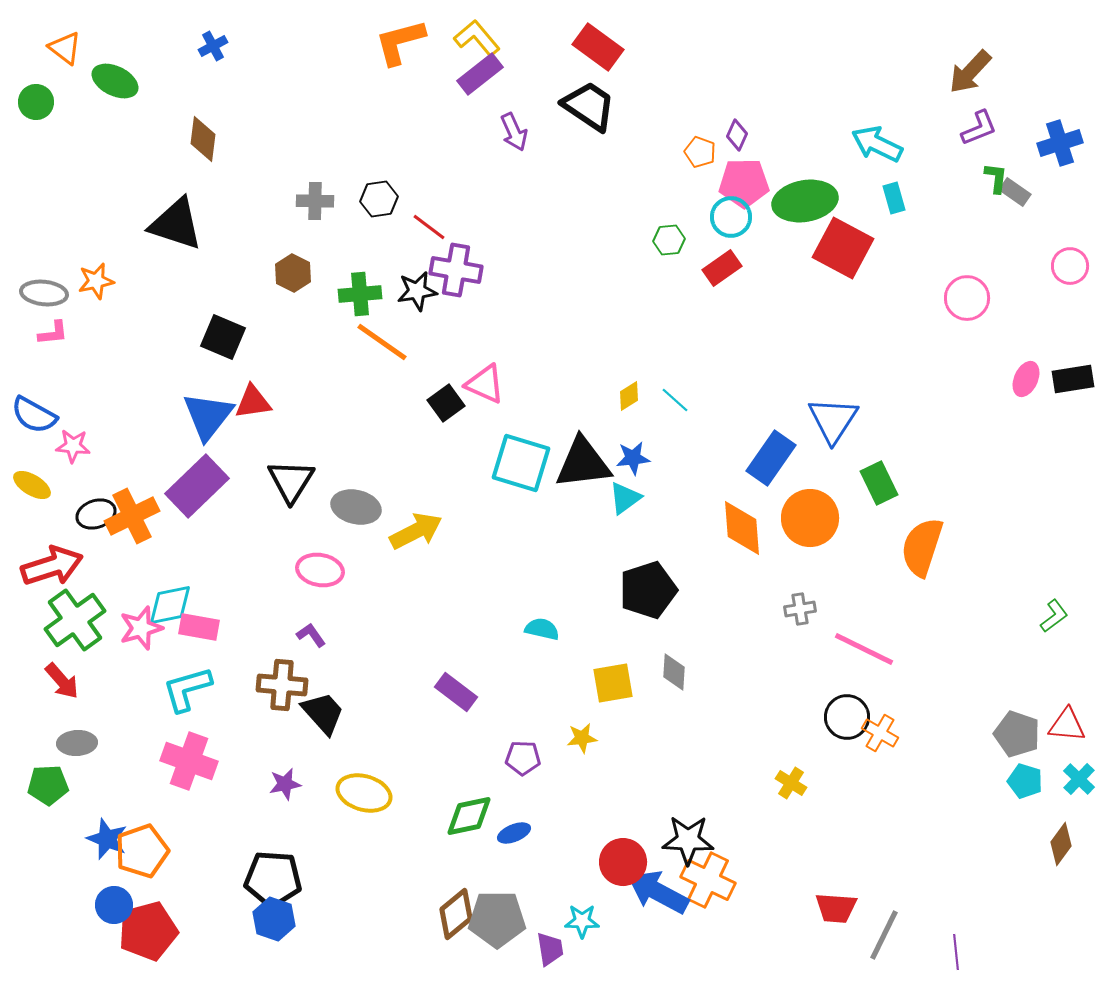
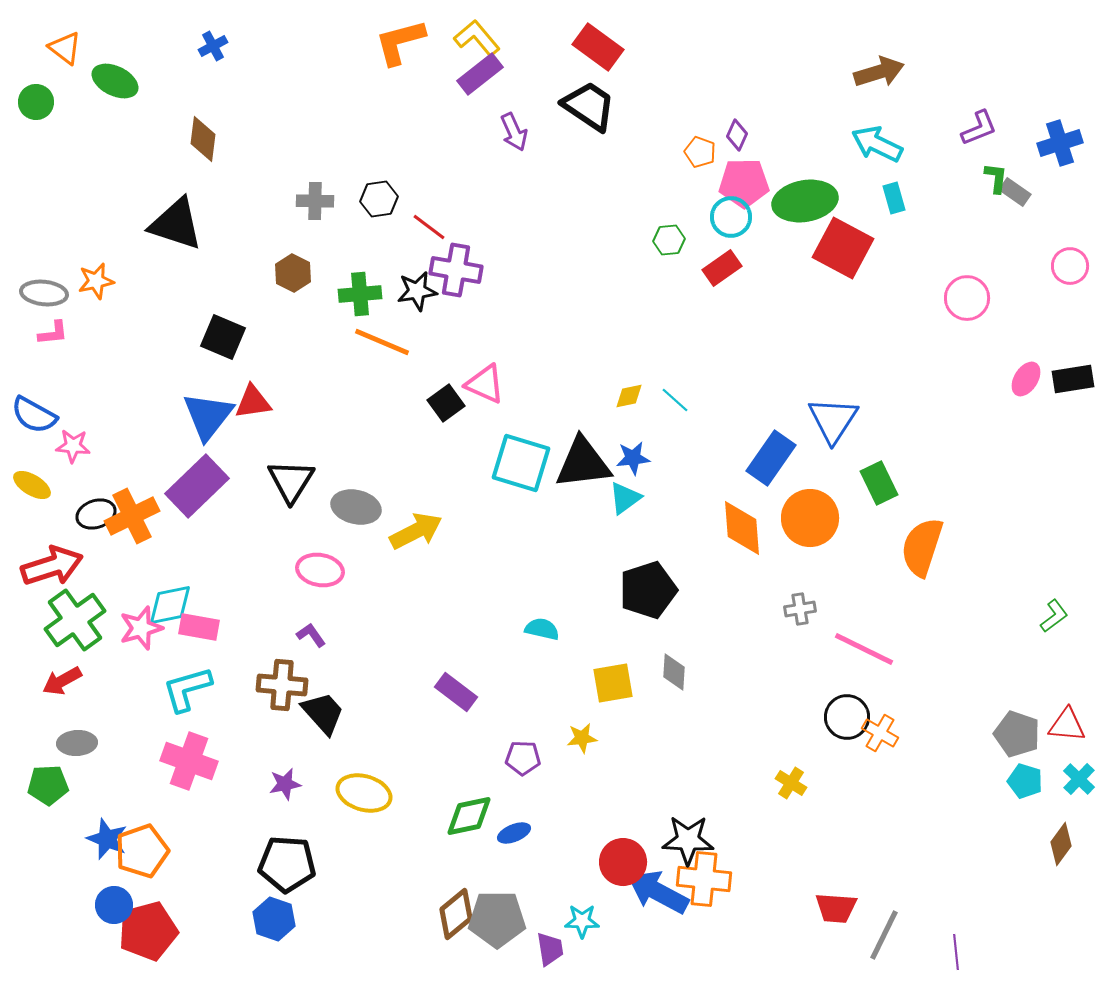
brown arrow at (970, 72): moved 91 px left; rotated 150 degrees counterclockwise
orange line at (382, 342): rotated 12 degrees counterclockwise
pink ellipse at (1026, 379): rotated 8 degrees clockwise
yellow diamond at (629, 396): rotated 20 degrees clockwise
red arrow at (62, 681): rotated 102 degrees clockwise
black pentagon at (273, 879): moved 14 px right, 15 px up
orange cross at (708, 880): moved 4 px left, 1 px up; rotated 20 degrees counterclockwise
